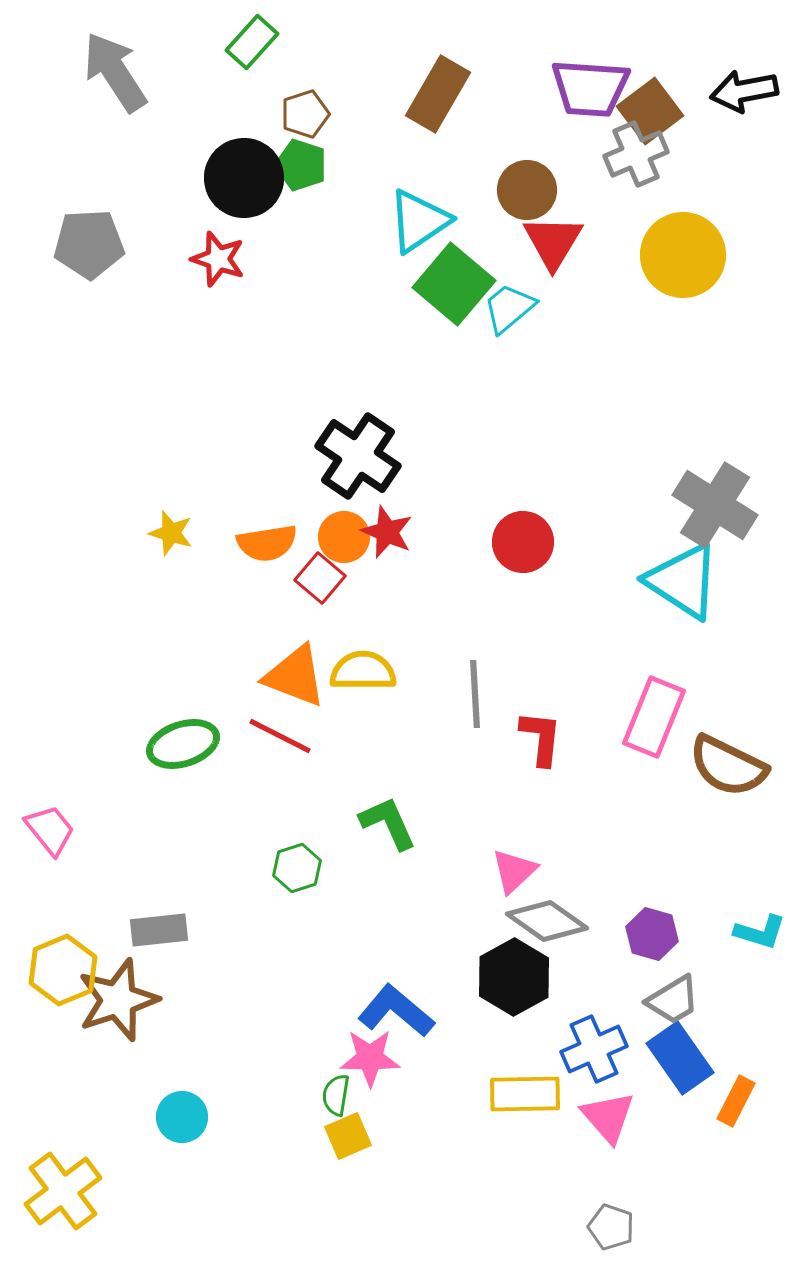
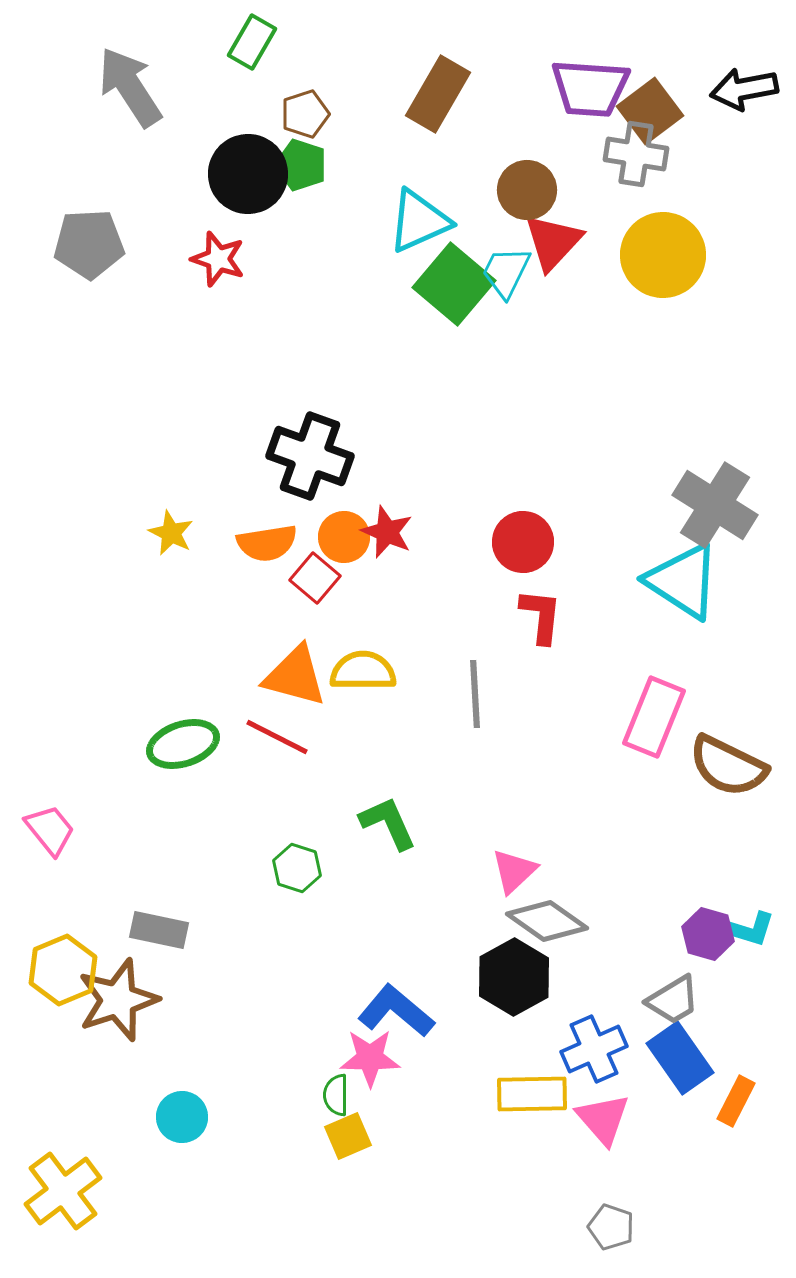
green rectangle at (252, 42): rotated 12 degrees counterclockwise
gray arrow at (115, 72): moved 15 px right, 15 px down
black arrow at (744, 91): moved 2 px up
gray cross at (636, 154): rotated 32 degrees clockwise
black circle at (244, 178): moved 4 px right, 4 px up
cyan triangle at (419, 221): rotated 10 degrees clockwise
red triangle at (553, 242): rotated 12 degrees clockwise
yellow circle at (683, 255): moved 20 px left
cyan trapezoid at (509, 308): moved 3 px left, 36 px up; rotated 24 degrees counterclockwise
black cross at (358, 456): moved 48 px left; rotated 14 degrees counterclockwise
yellow star at (171, 533): rotated 9 degrees clockwise
red square at (320, 578): moved 5 px left
orange triangle at (295, 676): rotated 6 degrees counterclockwise
red line at (280, 736): moved 3 px left, 1 px down
red L-shape at (541, 738): moved 122 px up
green hexagon at (297, 868): rotated 24 degrees counterclockwise
gray rectangle at (159, 930): rotated 18 degrees clockwise
cyan L-shape at (760, 932): moved 11 px left, 3 px up
purple hexagon at (652, 934): moved 56 px right
yellow rectangle at (525, 1094): moved 7 px right
green semicircle at (336, 1095): rotated 9 degrees counterclockwise
pink triangle at (608, 1117): moved 5 px left, 2 px down
